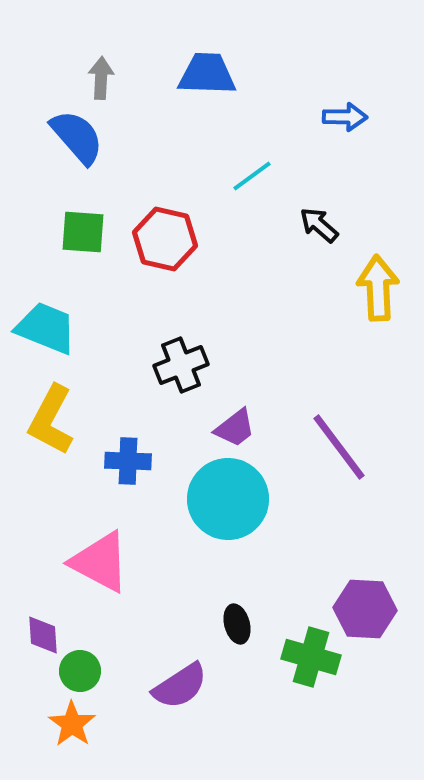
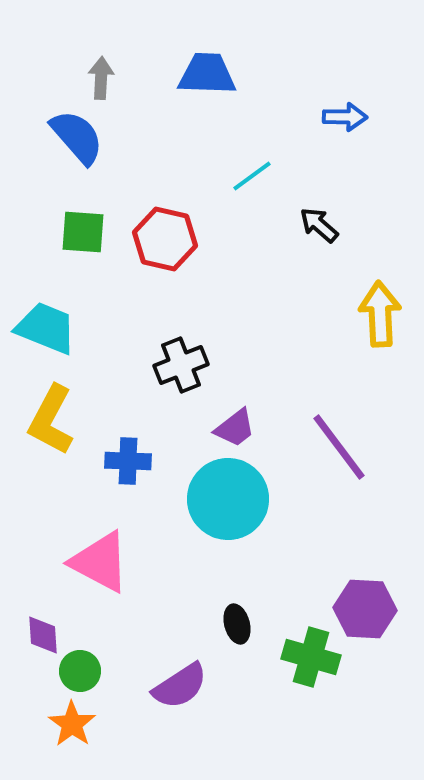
yellow arrow: moved 2 px right, 26 px down
